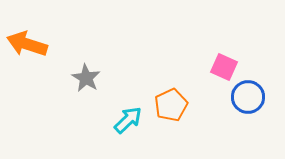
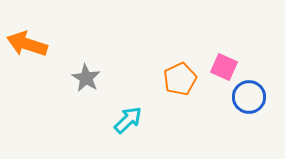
blue circle: moved 1 px right
orange pentagon: moved 9 px right, 26 px up
